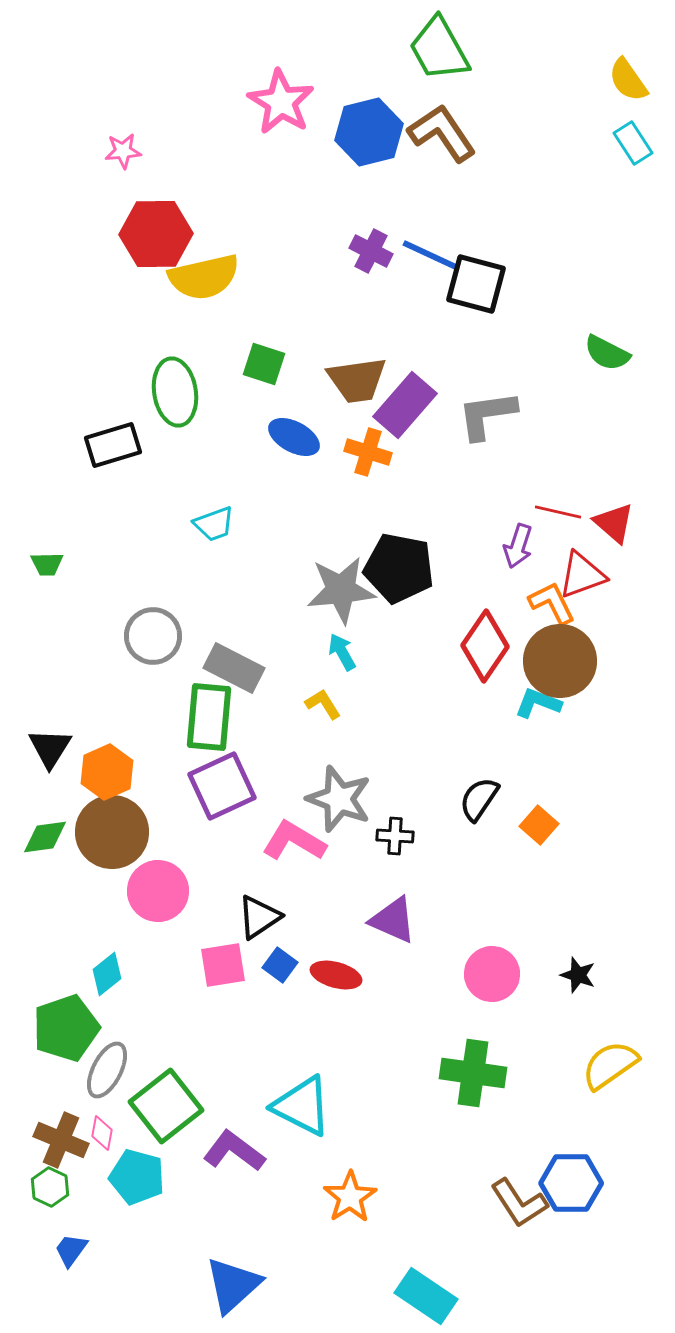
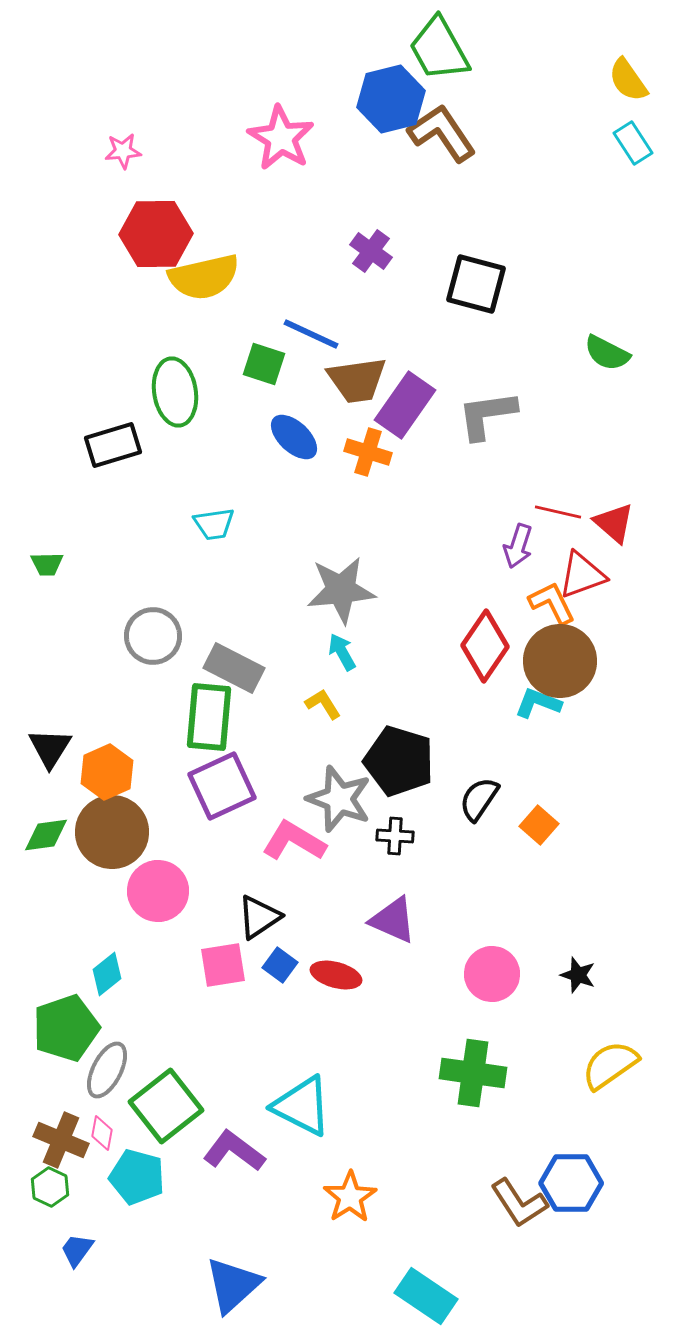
pink star at (281, 102): moved 36 px down
blue hexagon at (369, 132): moved 22 px right, 33 px up
purple cross at (371, 251): rotated 9 degrees clockwise
blue line at (430, 255): moved 119 px left, 79 px down
purple rectangle at (405, 405): rotated 6 degrees counterclockwise
blue ellipse at (294, 437): rotated 15 degrees clockwise
cyan trapezoid at (214, 524): rotated 12 degrees clockwise
black pentagon at (399, 568): moved 193 px down; rotated 6 degrees clockwise
green diamond at (45, 837): moved 1 px right, 2 px up
blue trapezoid at (71, 1250): moved 6 px right
